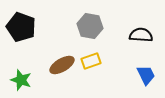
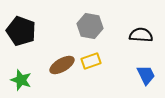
black pentagon: moved 4 px down
